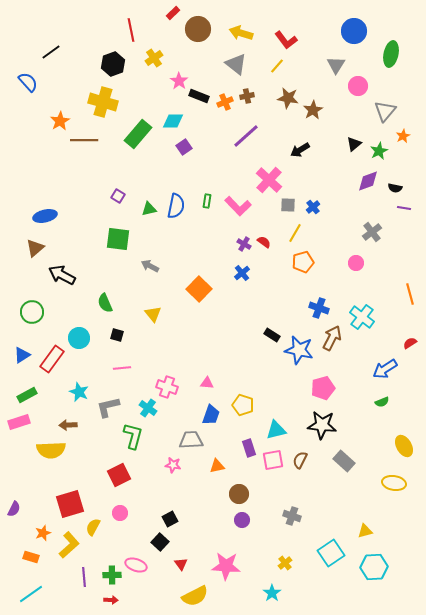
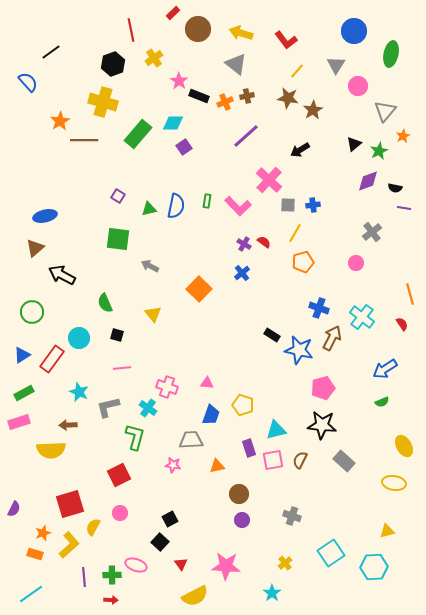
yellow line at (277, 66): moved 20 px right, 5 px down
cyan diamond at (173, 121): moved 2 px down
blue cross at (313, 207): moved 2 px up; rotated 32 degrees clockwise
red semicircle at (410, 343): moved 8 px left, 19 px up; rotated 88 degrees clockwise
green rectangle at (27, 395): moved 3 px left, 2 px up
green L-shape at (133, 436): moved 2 px right, 1 px down
yellow triangle at (365, 531): moved 22 px right
orange rectangle at (31, 557): moved 4 px right, 3 px up
